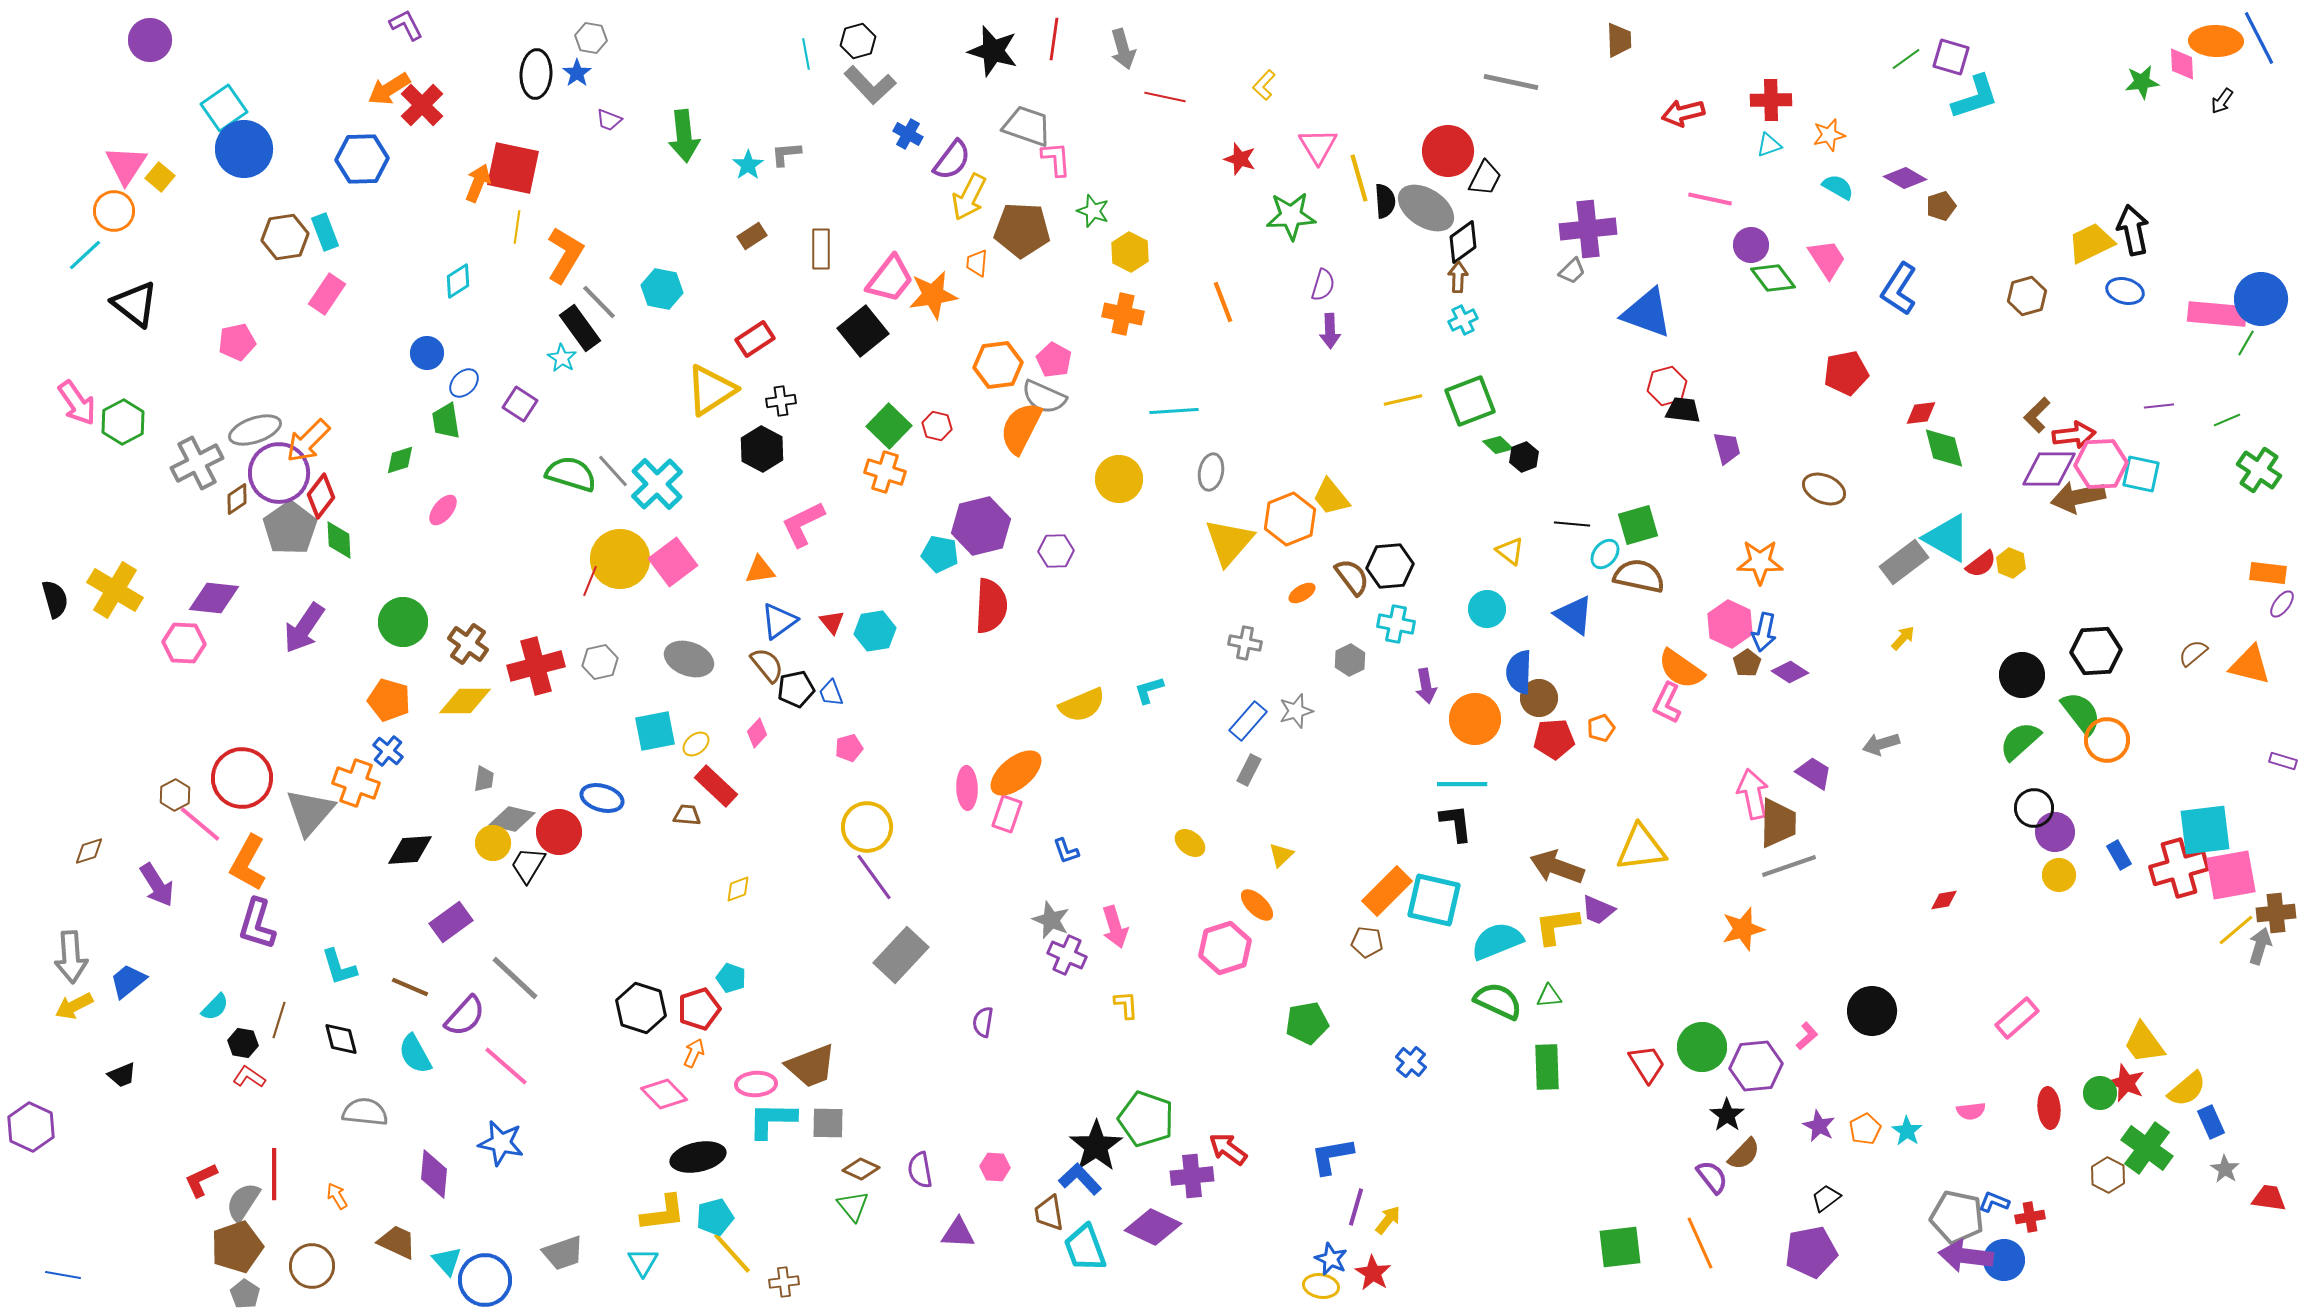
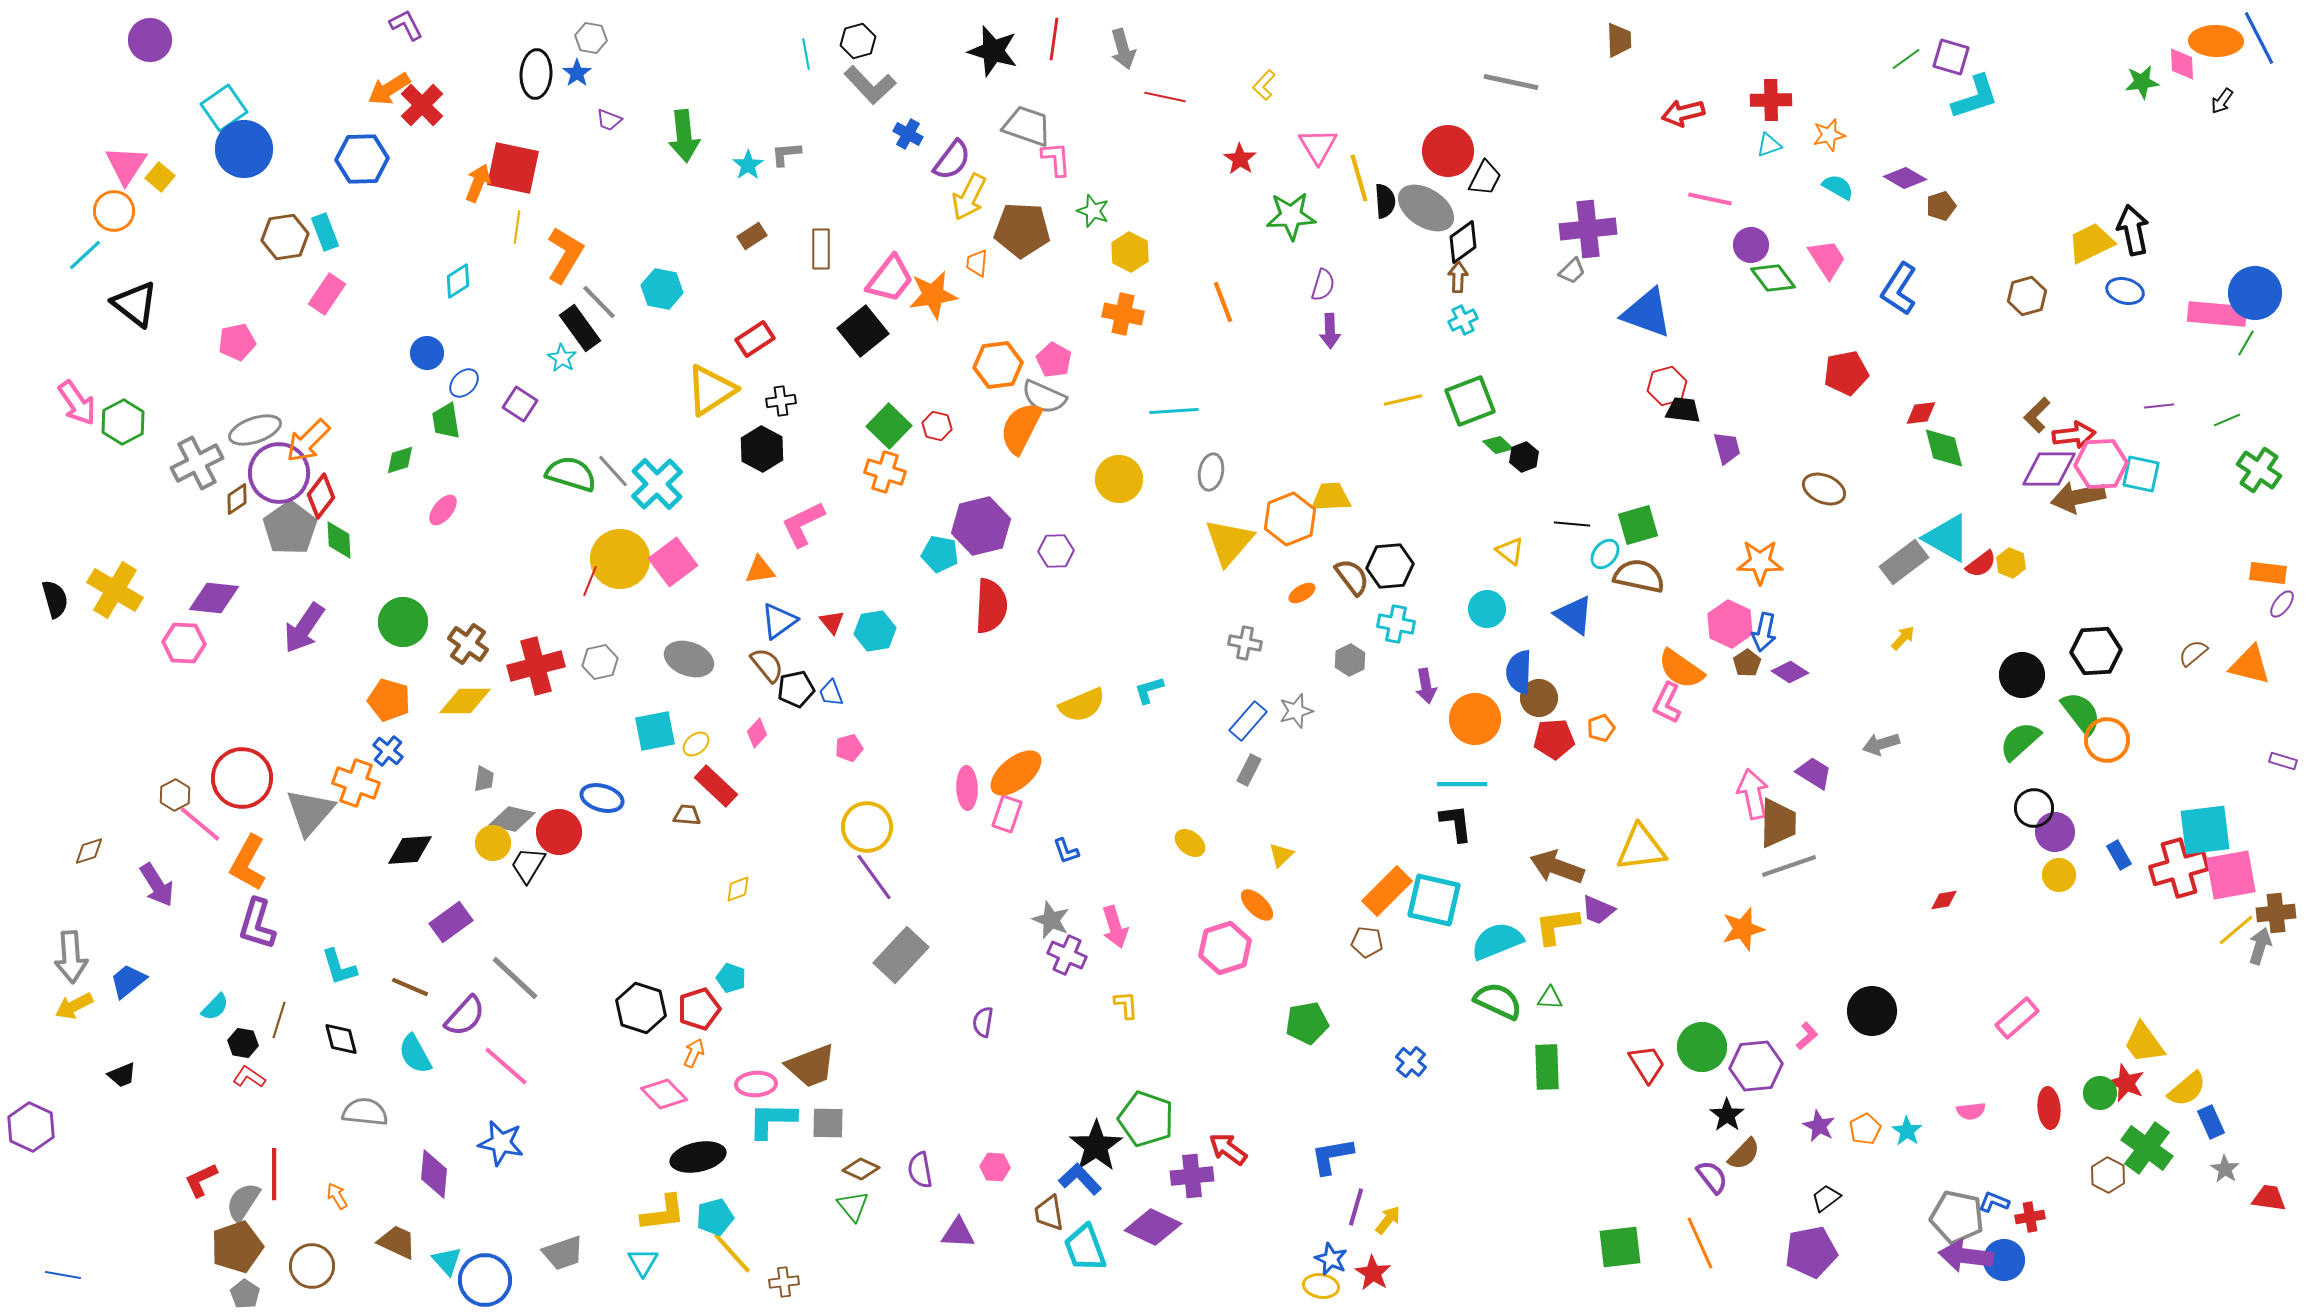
red star at (1240, 159): rotated 16 degrees clockwise
blue circle at (2261, 299): moved 6 px left, 6 px up
yellow trapezoid at (1331, 497): rotated 126 degrees clockwise
green triangle at (1549, 996): moved 1 px right, 2 px down; rotated 8 degrees clockwise
